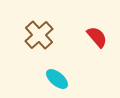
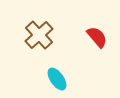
cyan ellipse: rotated 15 degrees clockwise
